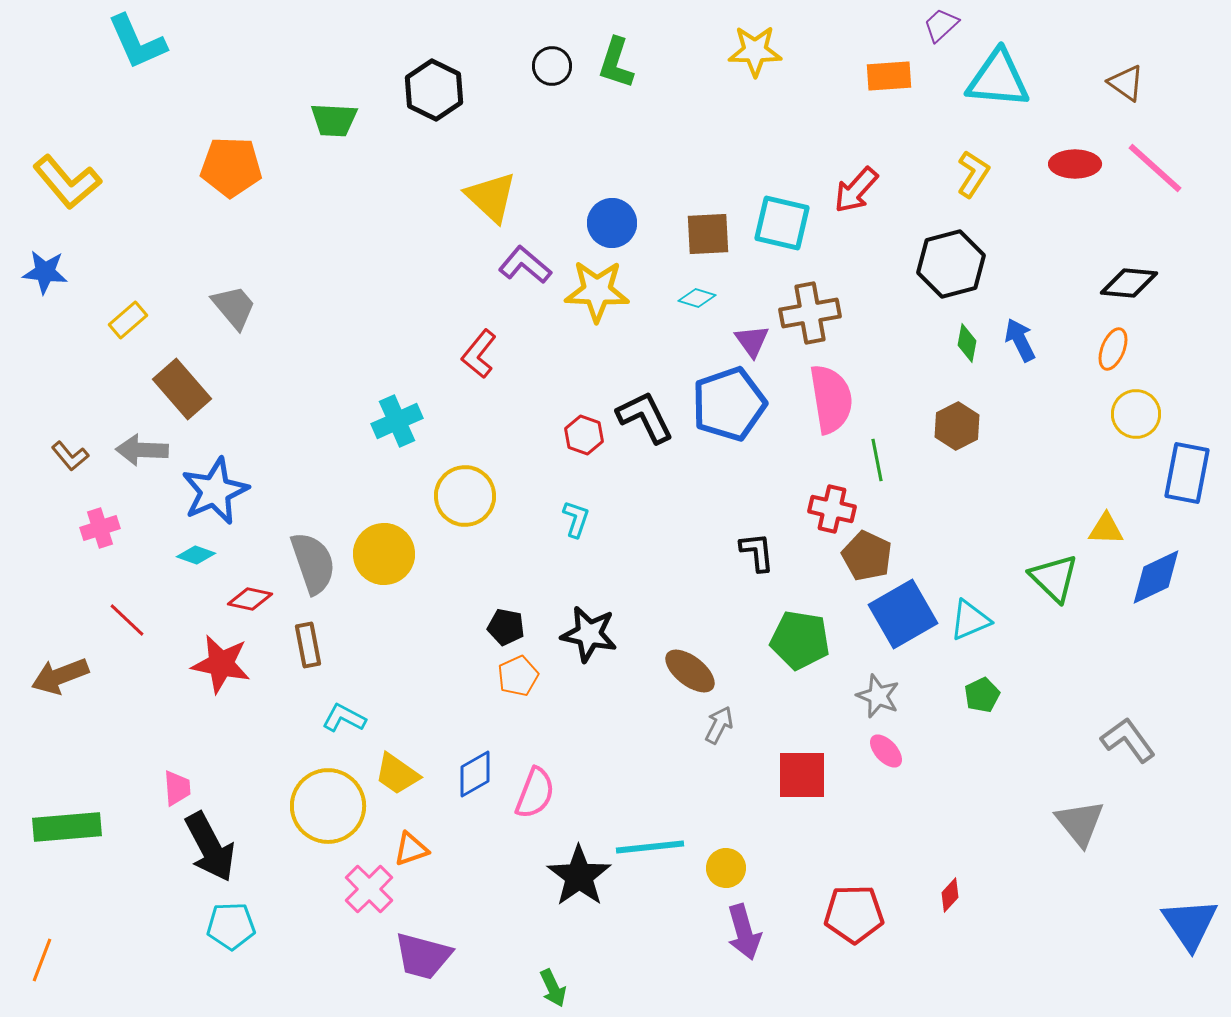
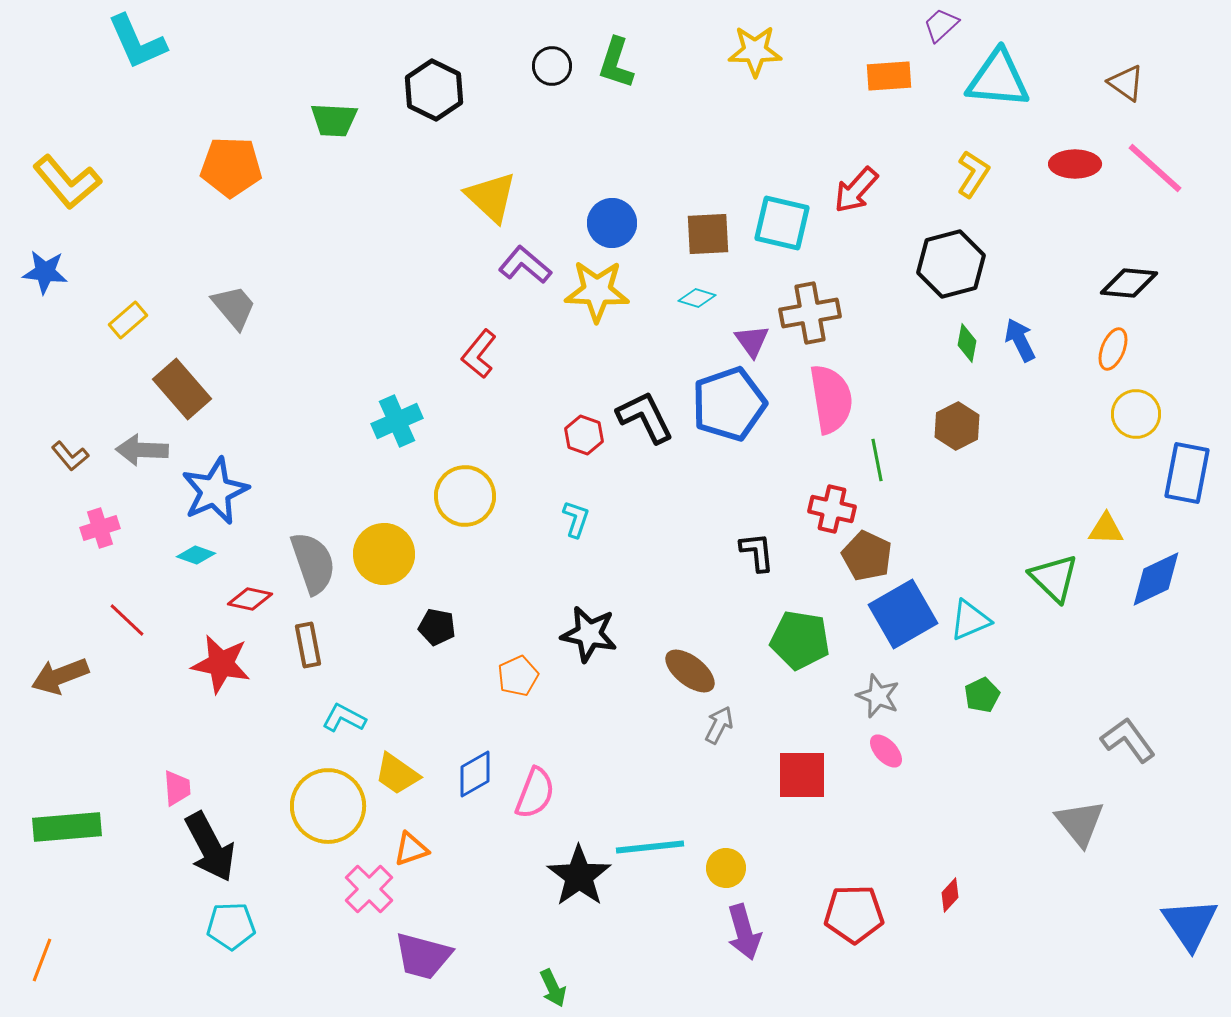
blue diamond at (1156, 577): moved 2 px down
black pentagon at (506, 627): moved 69 px left
